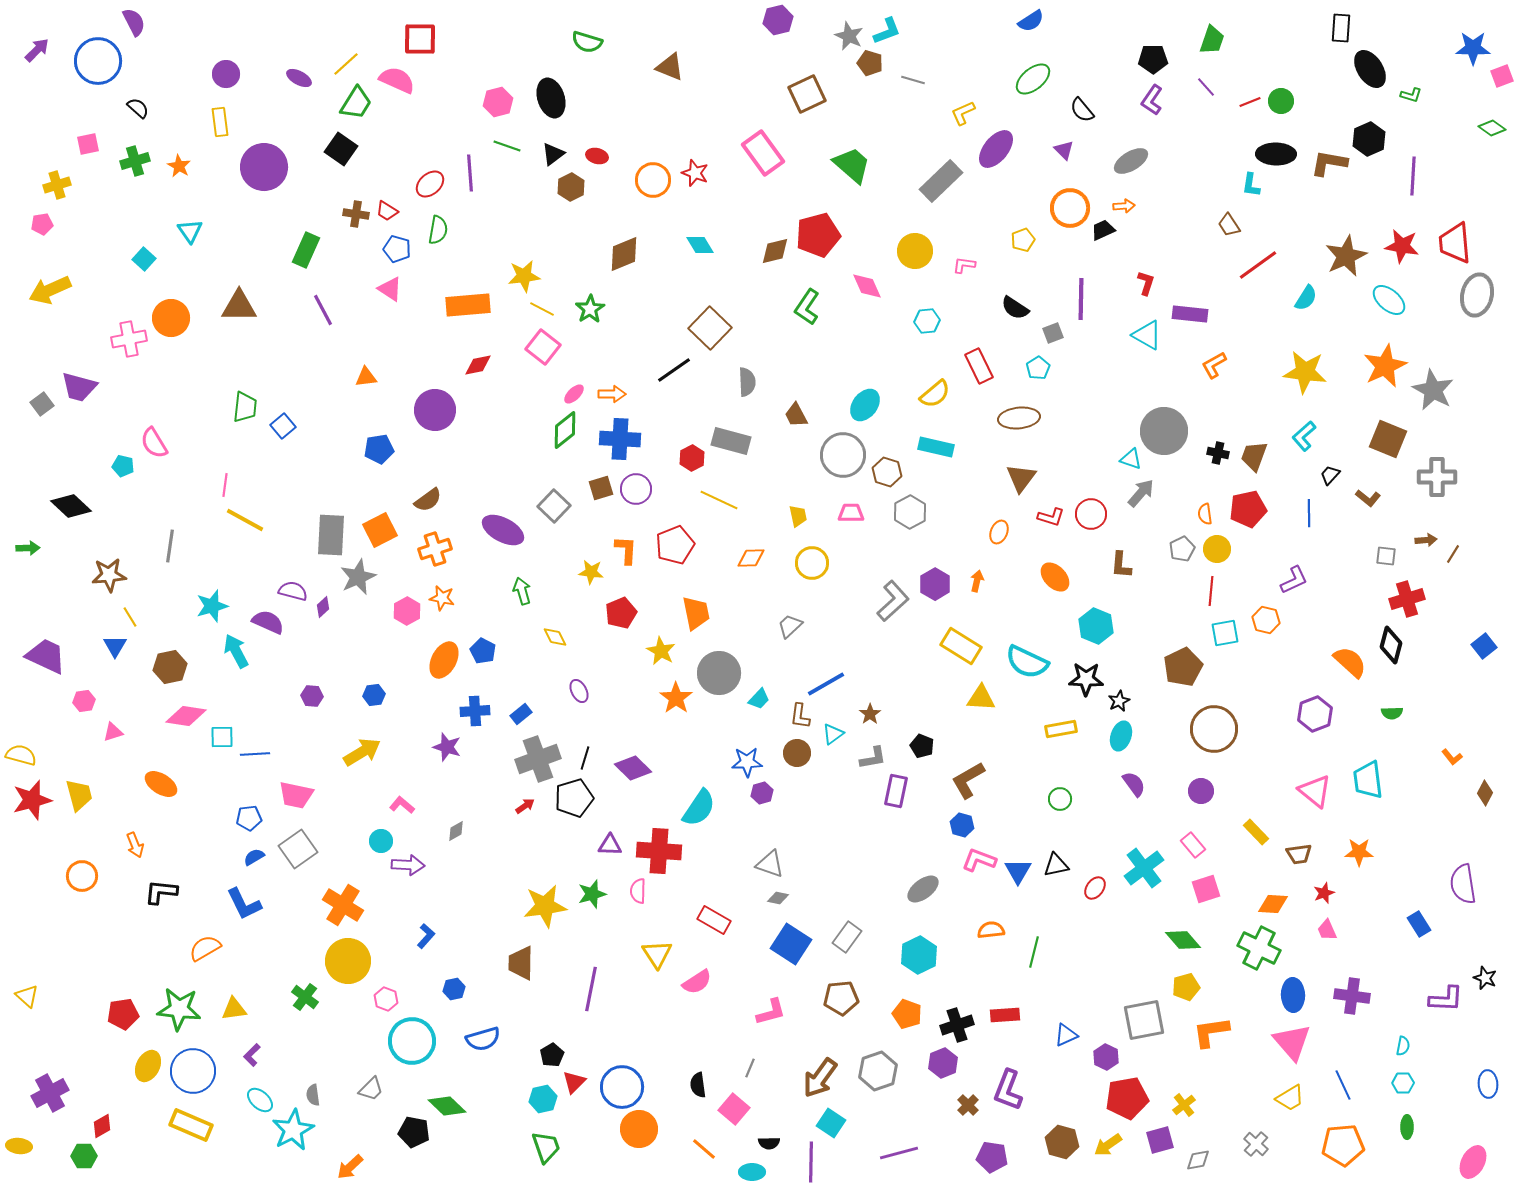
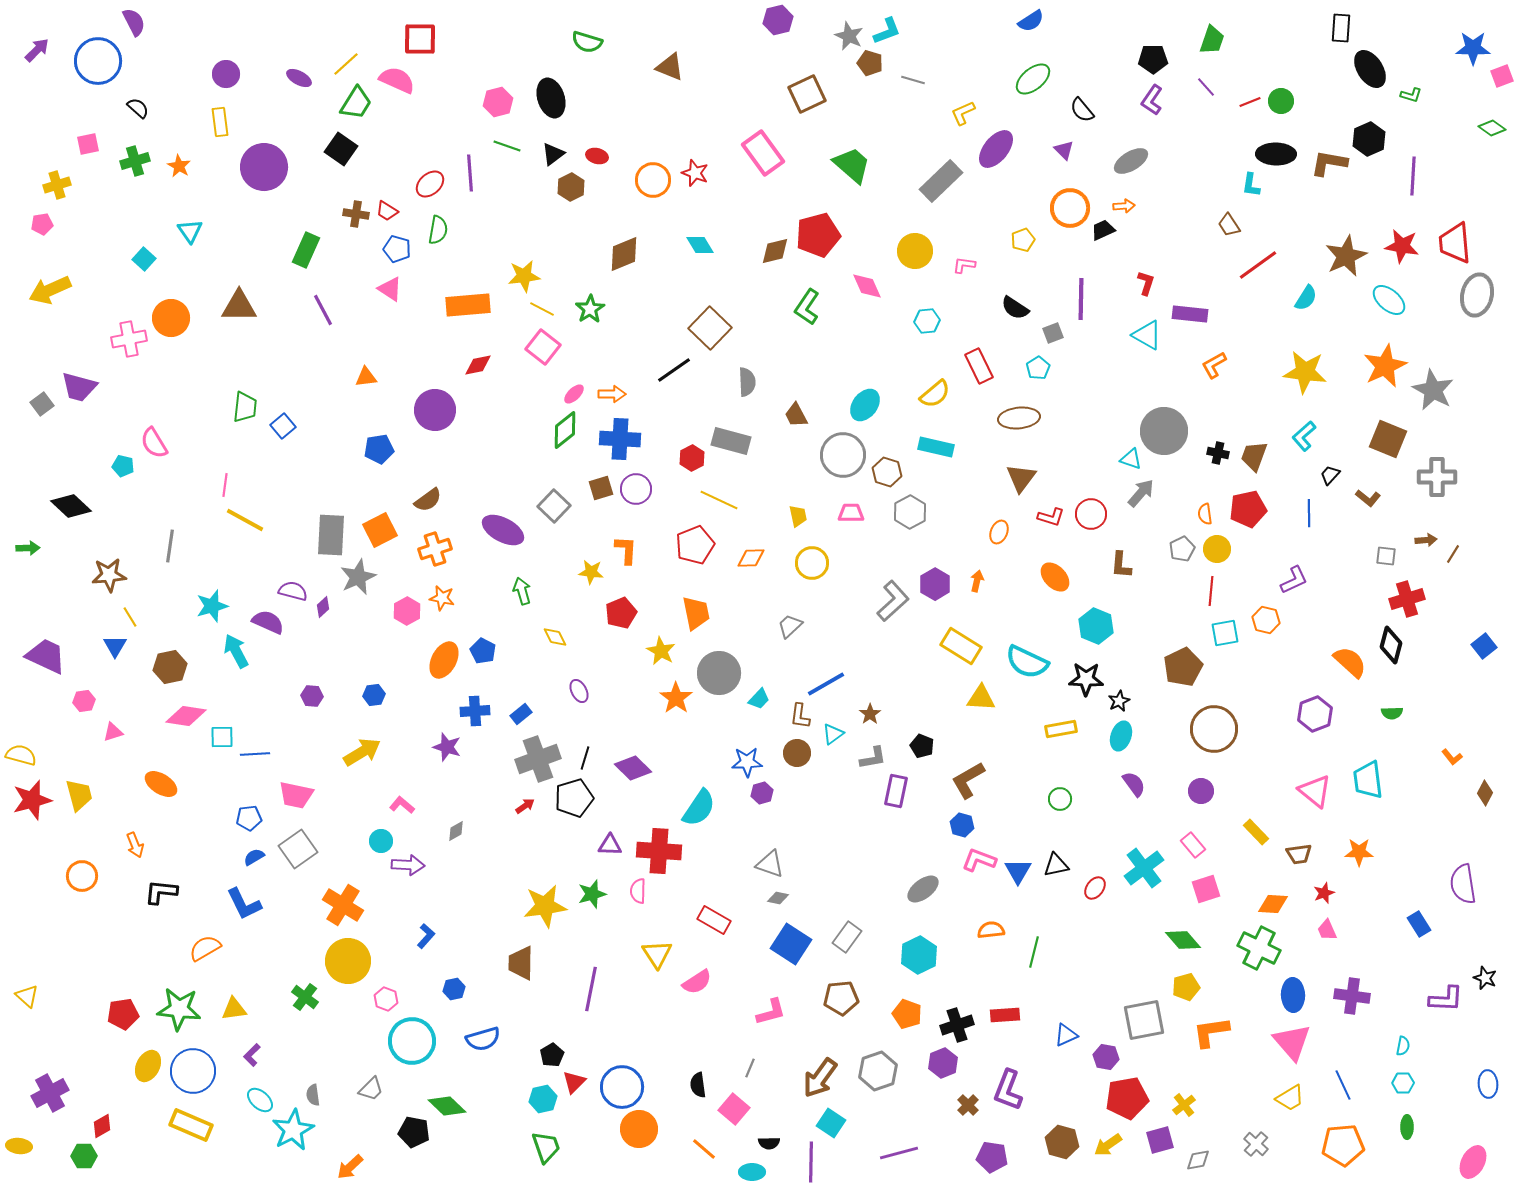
red pentagon at (675, 545): moved 20 px right
purple hexagon at (1106, 1057): rotated 15 degrees counterclockwise
